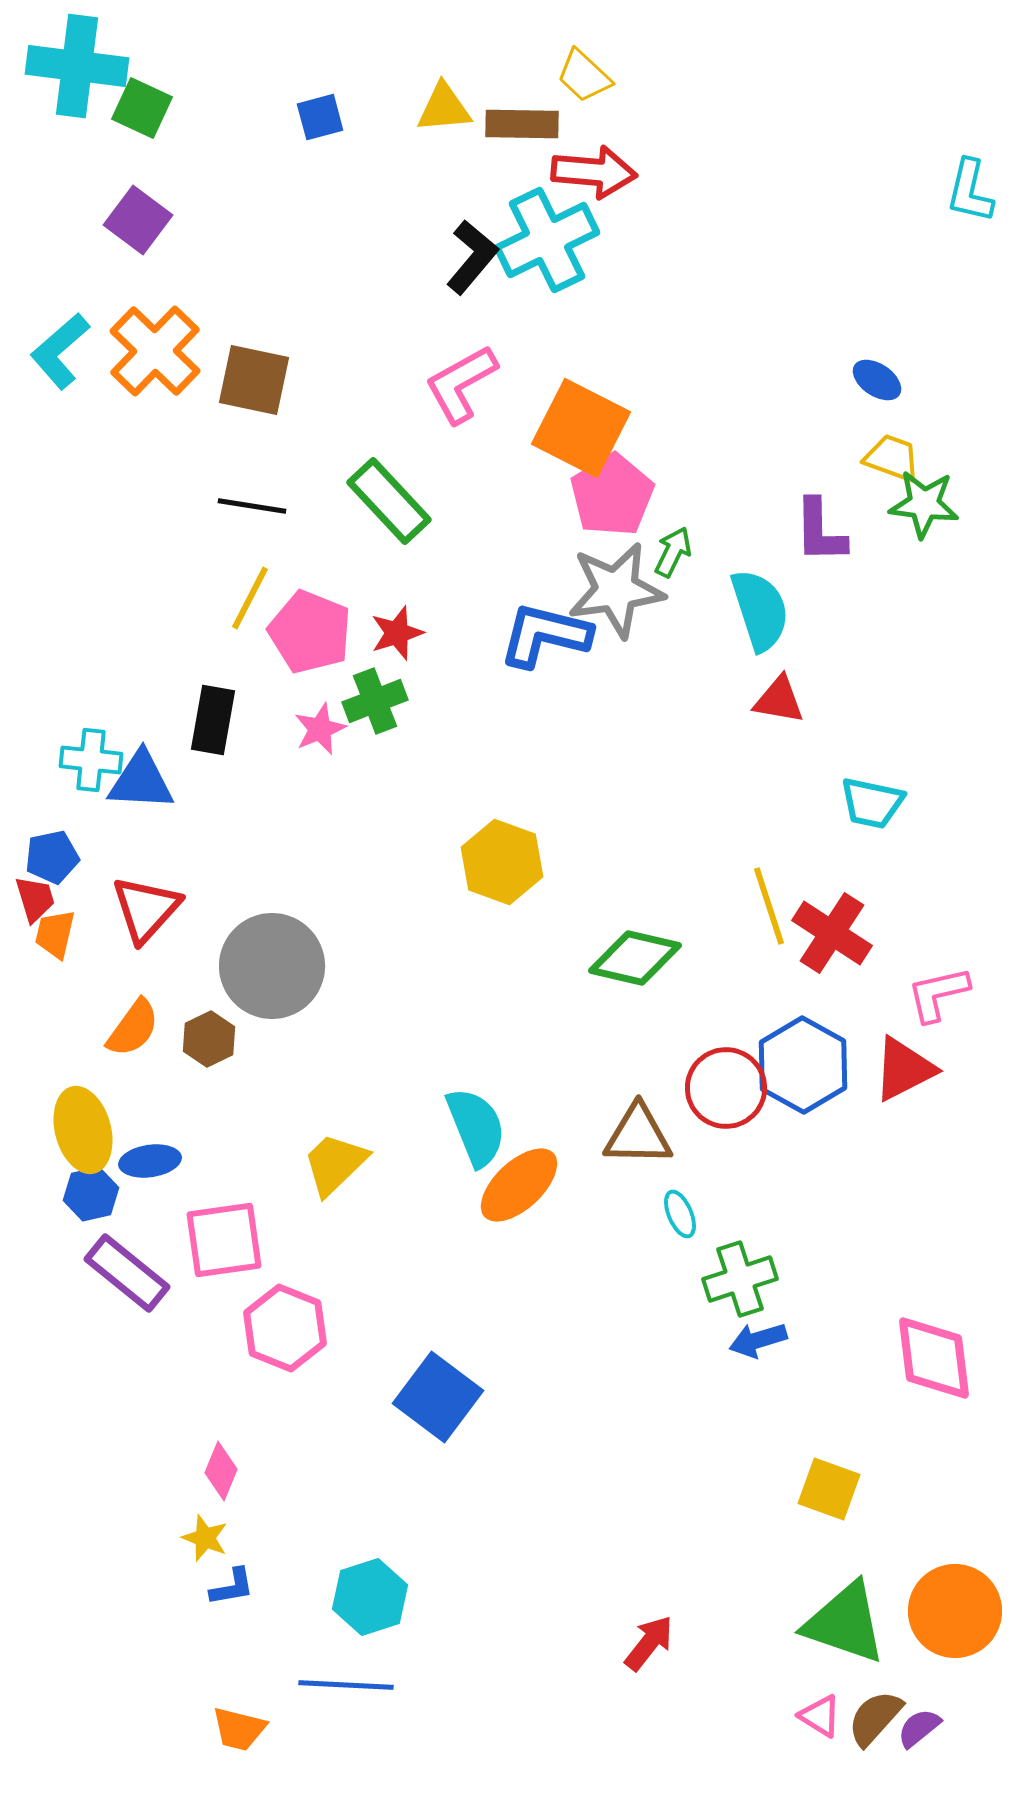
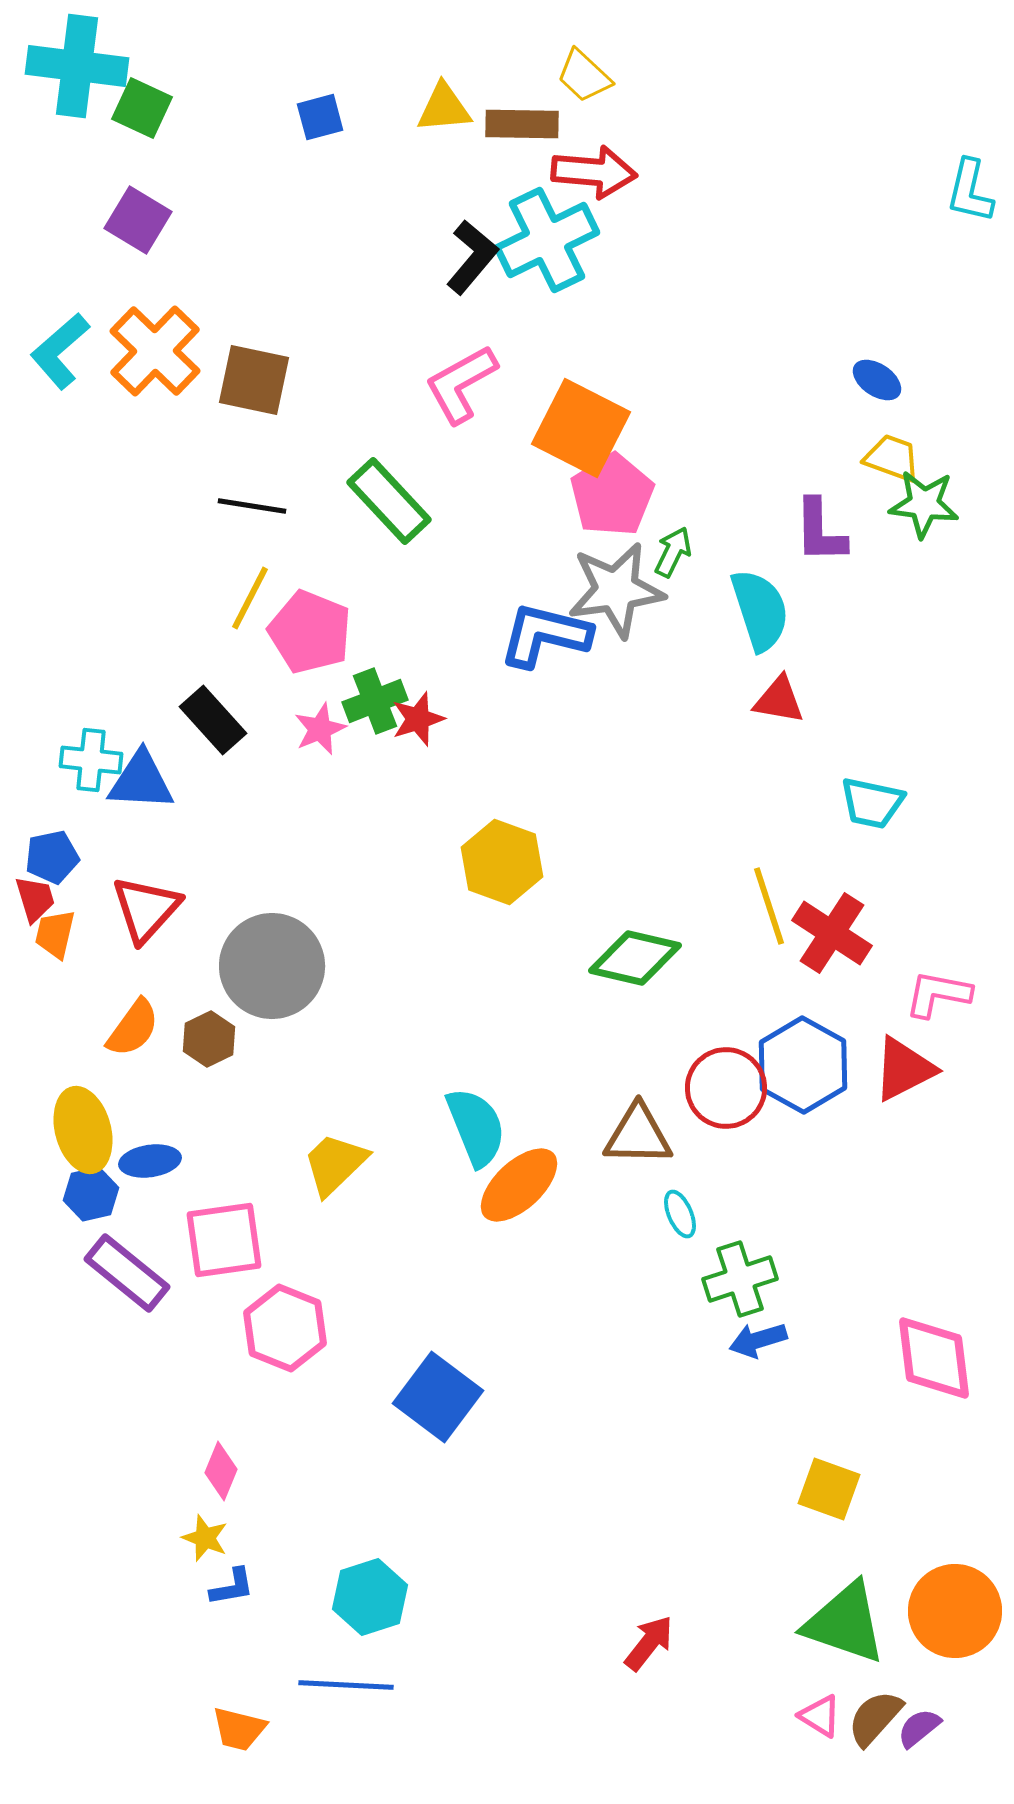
purple square at (138, 220): rotated 6 degrees counterclockwise
red star at (397, 633): moved 21 px right, 86 px down
black rectangle at (213, 720): rotated 52 degrees counterclockwise
pink L-shape at (938, 994): rotated 24 degrees clockwise
